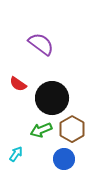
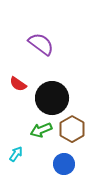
blue circle: moved 5 px down
